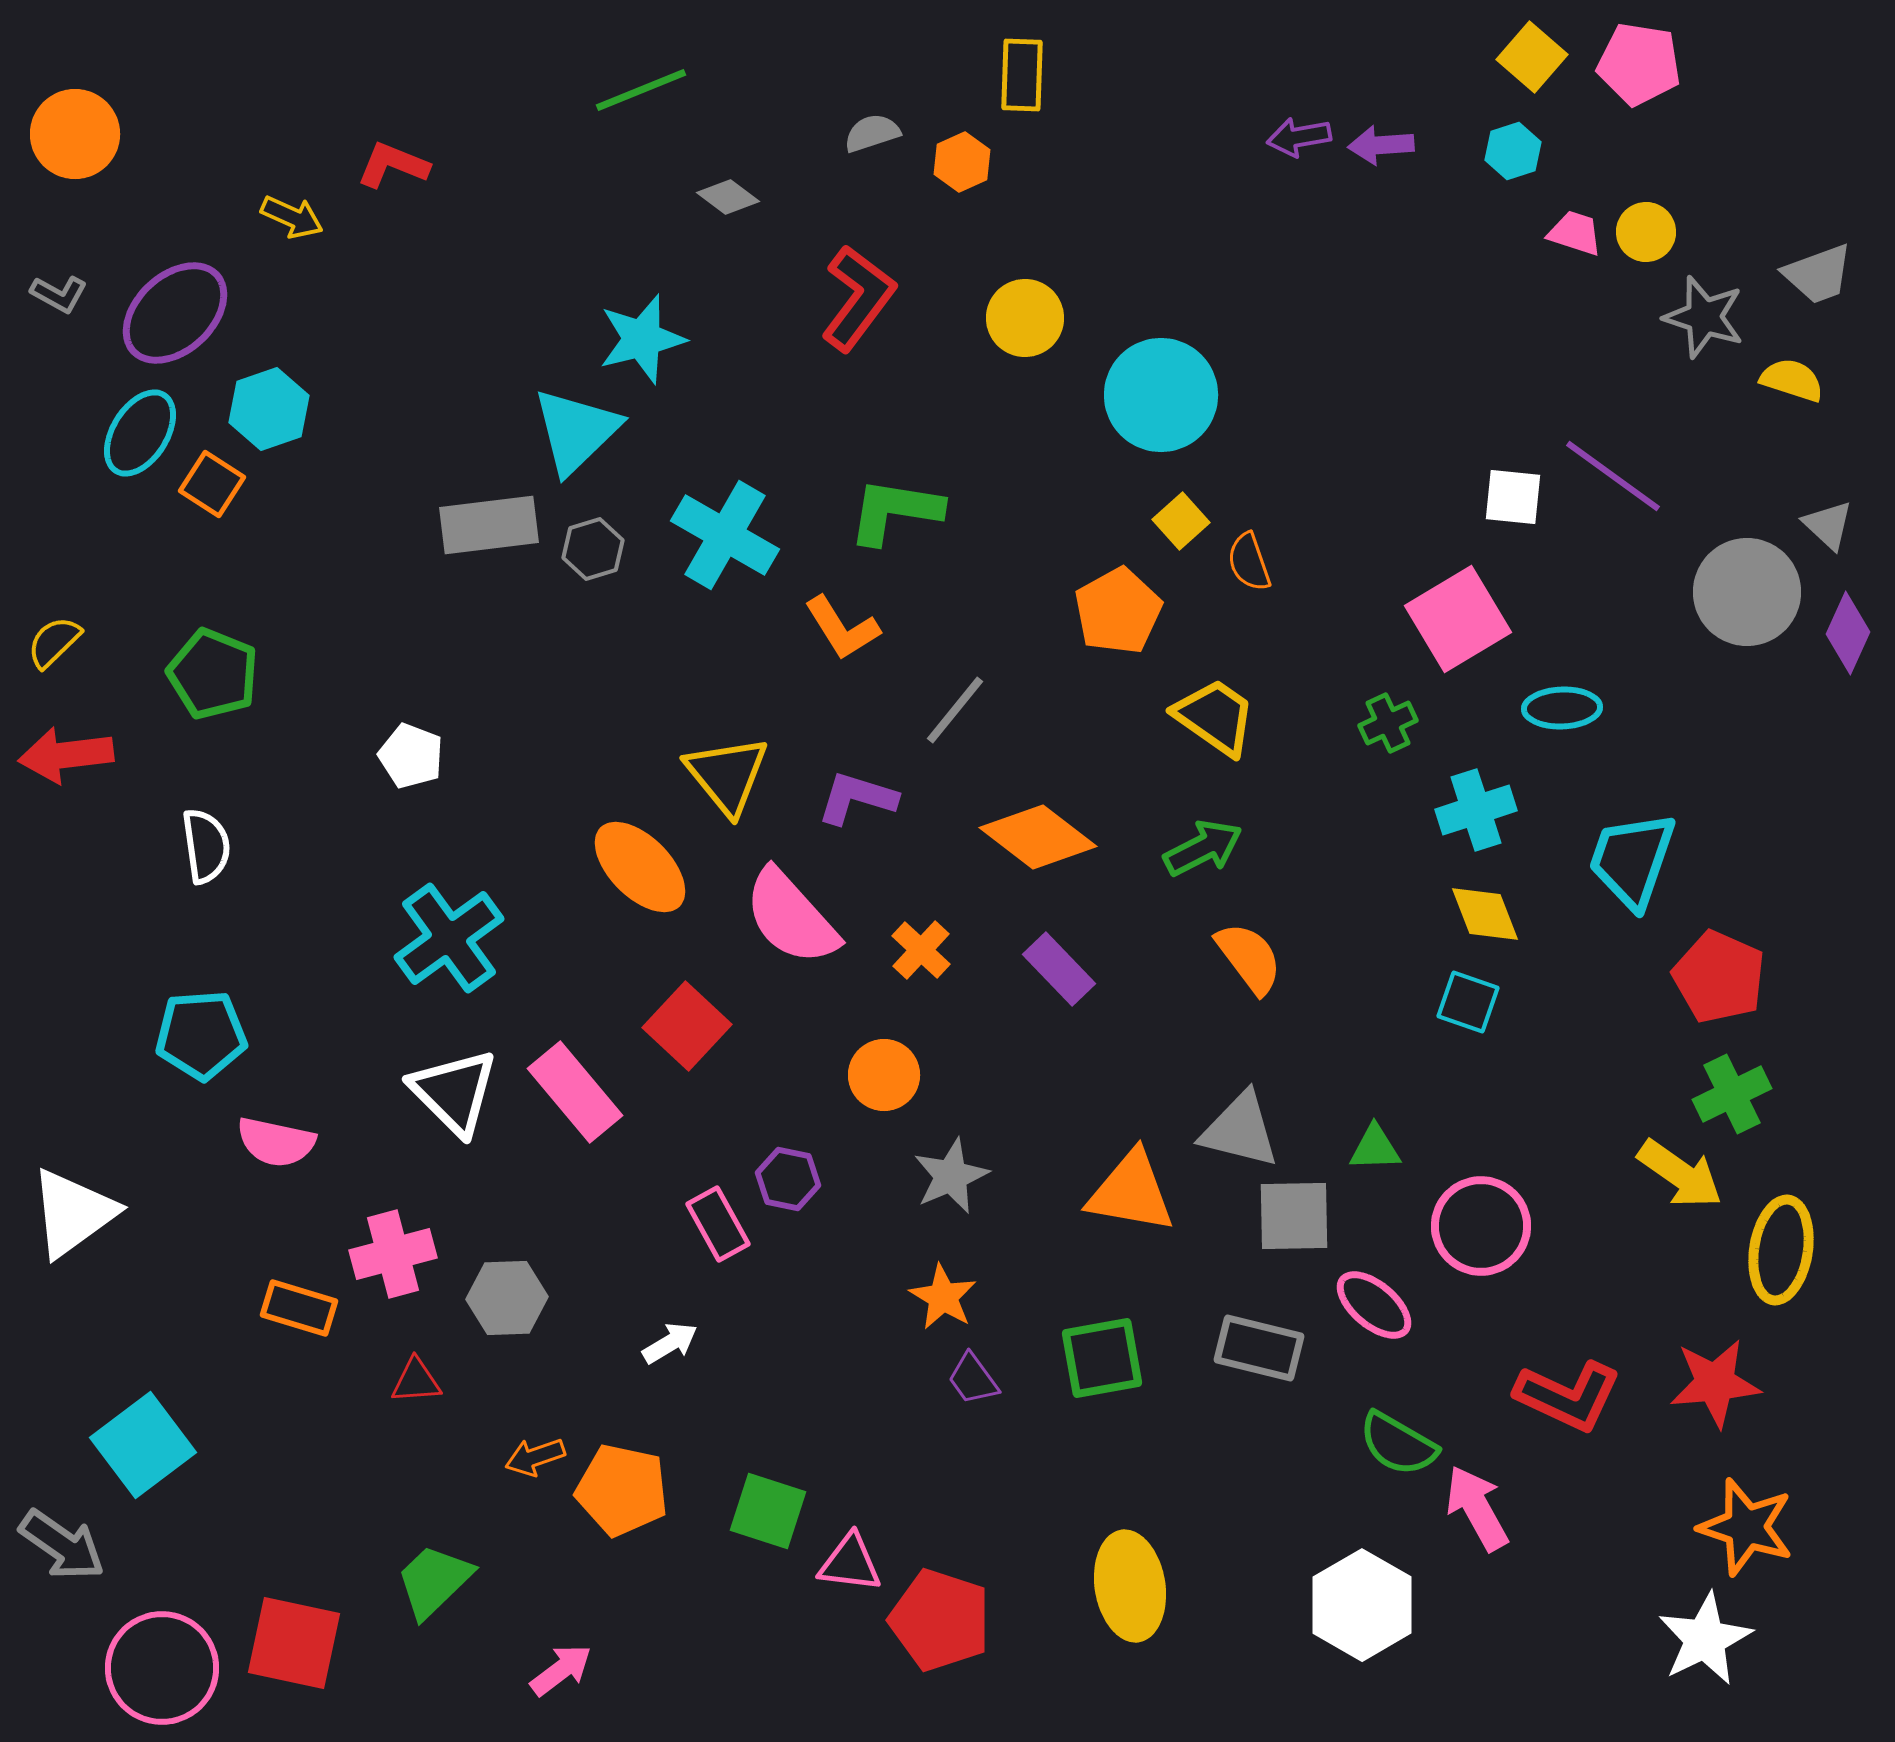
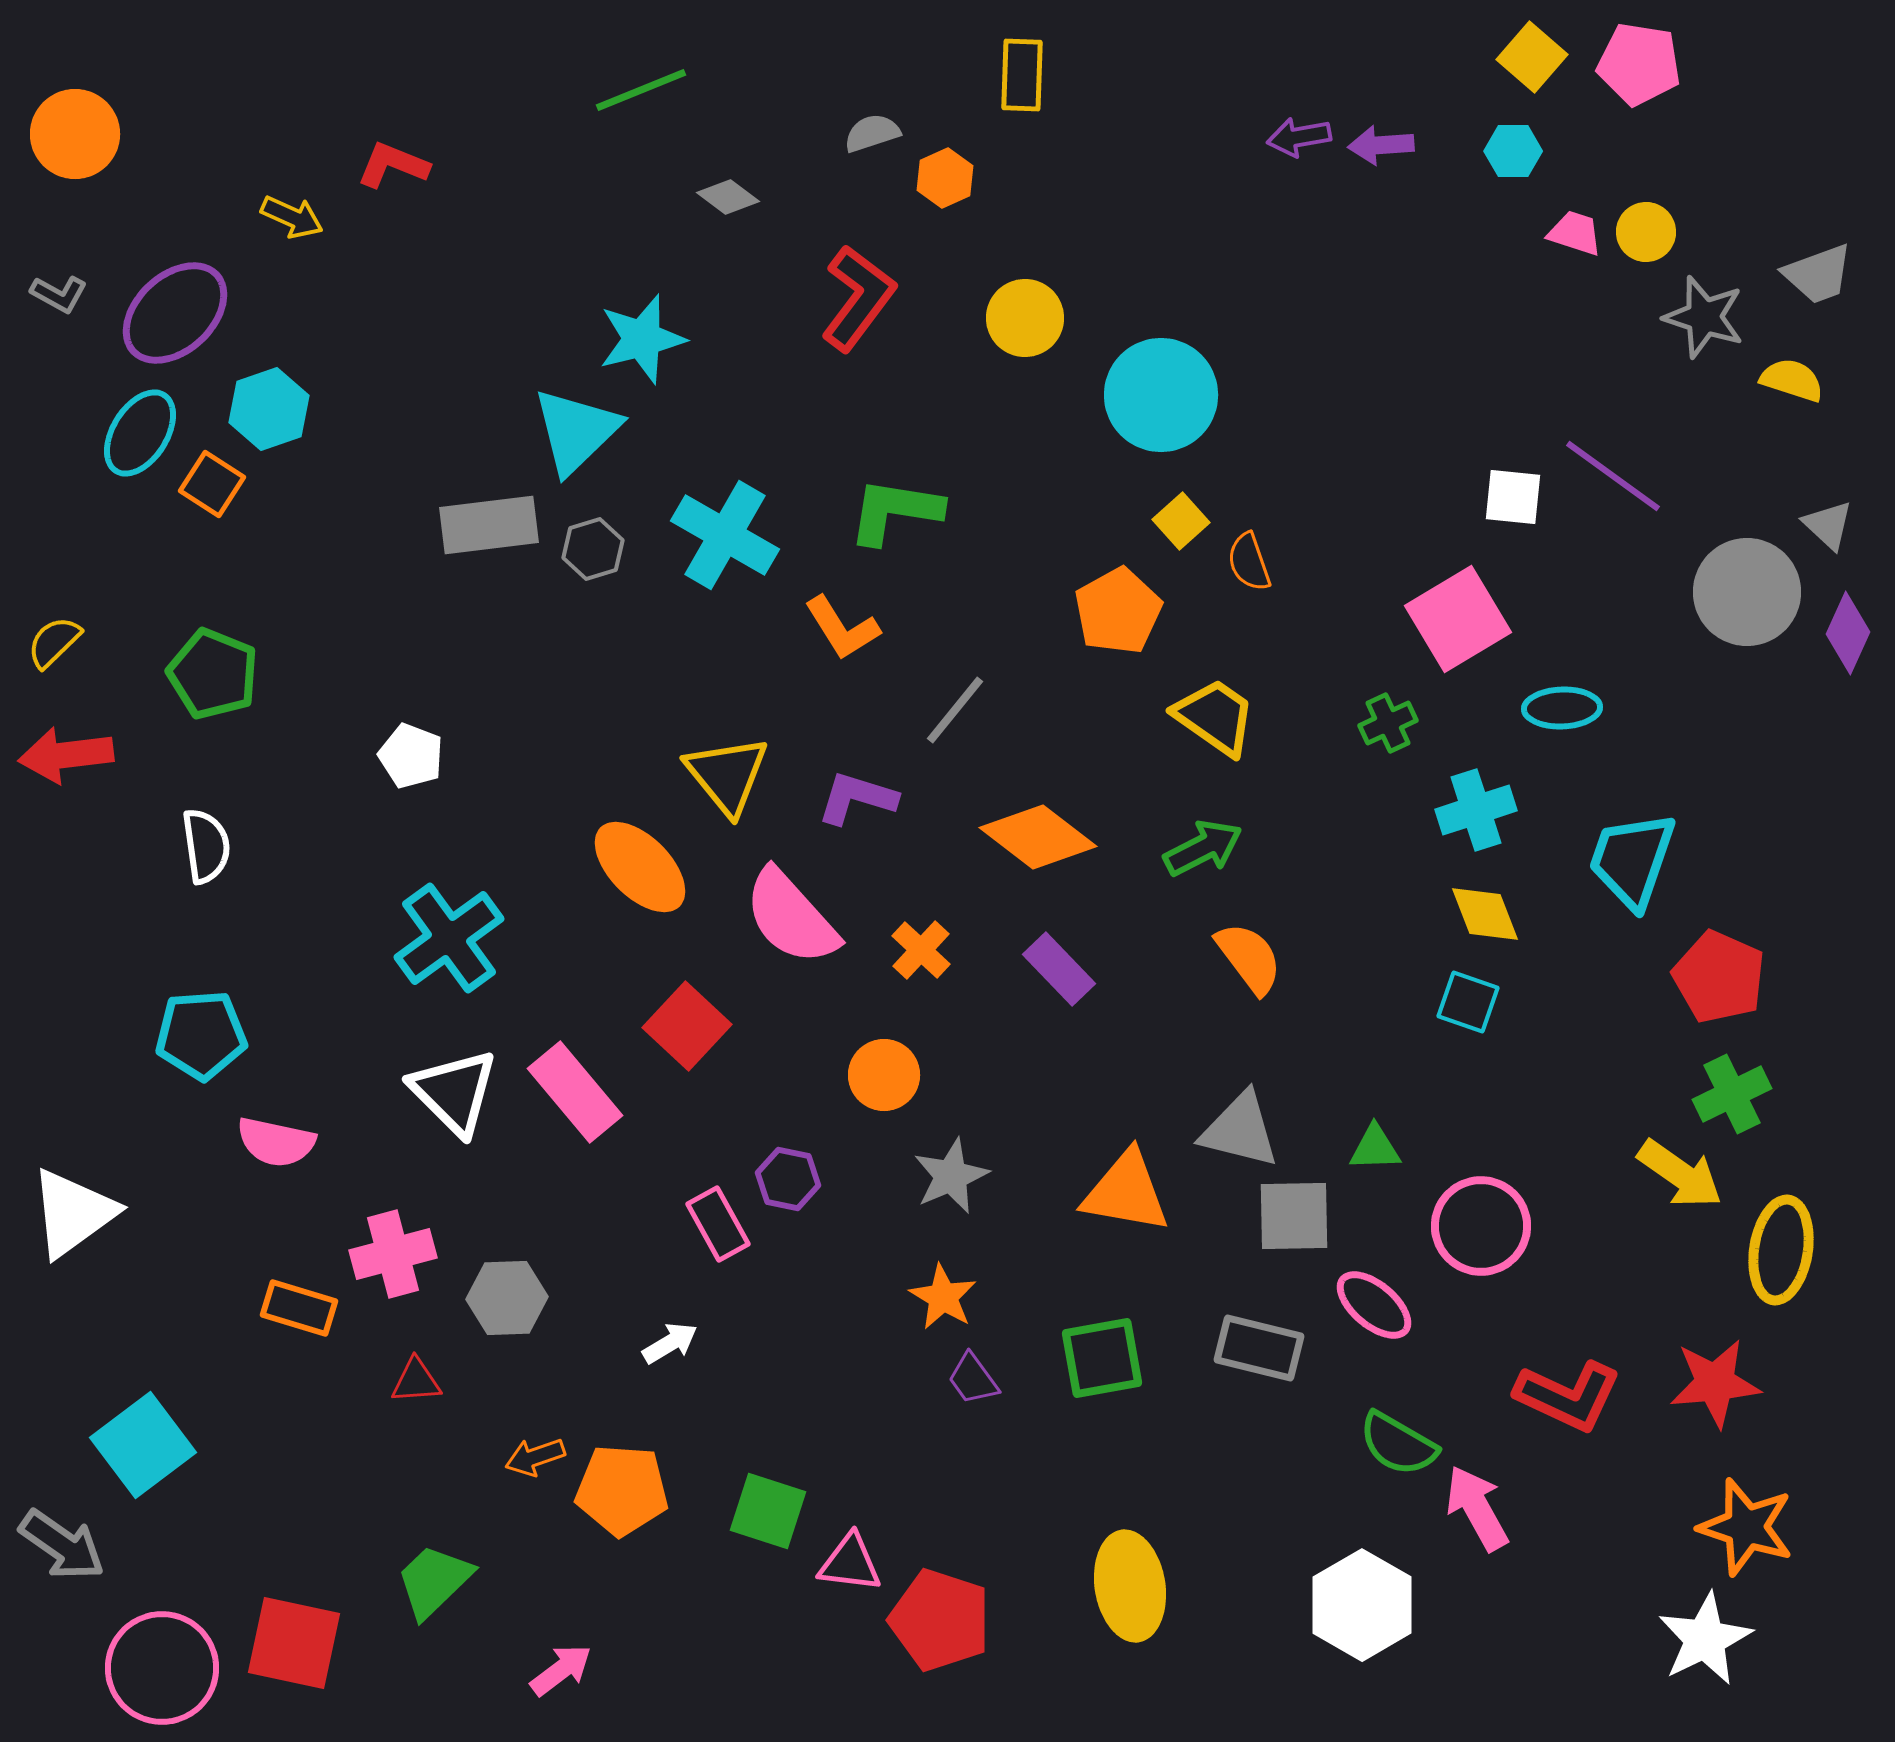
cyan hexagon at (1513, 151): rotated 18 degrees clockwise
orange hexagon at (962, 162): moved 17 px left, 16 px down
orange triangle at (1131, 1192): moved 5 px left
orange pentagon at (622, 1490): rotated 8 degrees counterclockwise
